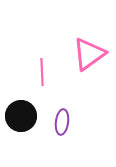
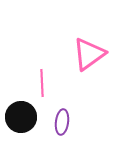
pink line: moved 11 px down
black circle: moved 1 px down
